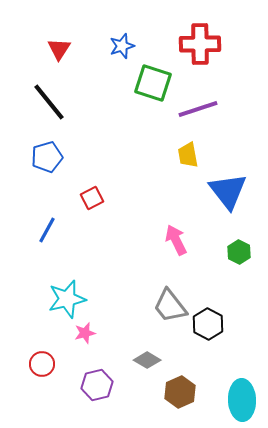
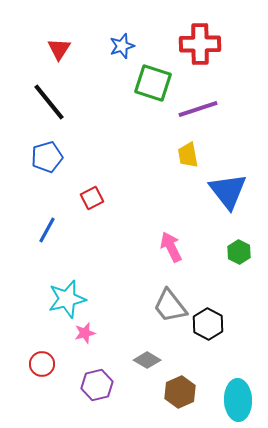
pink arrow: moved 5 px left, 7 px down
cyan ellipse: moved 4 px left
